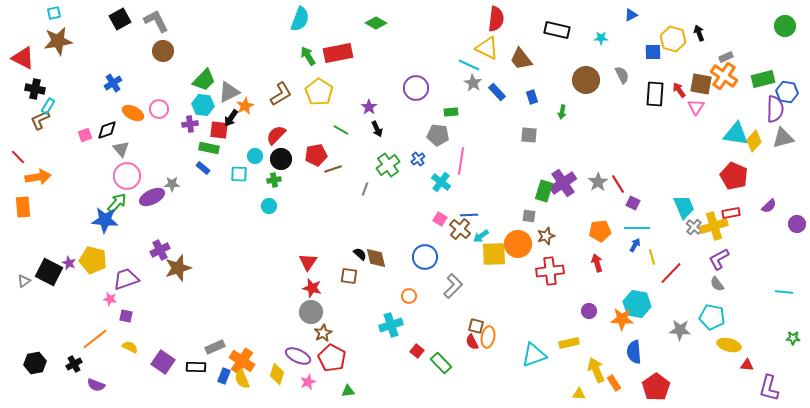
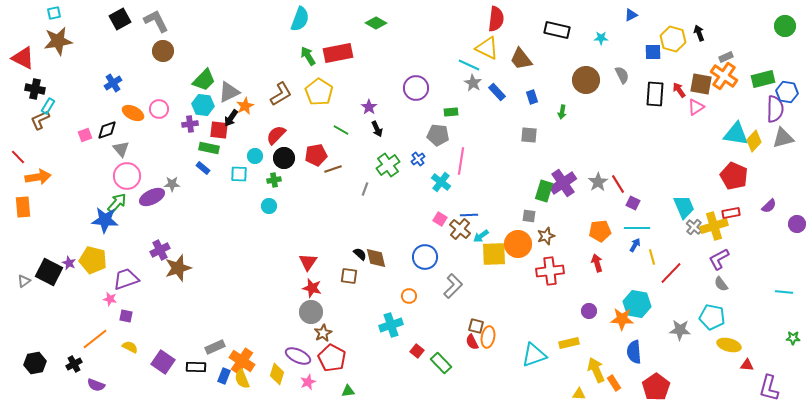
pink triangle at (696, 107): rotated 24 degrees clockwise
black circle at (281, 159): moved 3 px right, 1 px up
gray semicircle at (717, 284): moved 4 px right
